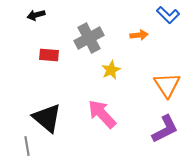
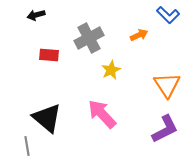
orange arrow: rotated 18 degrees counterclockwise
